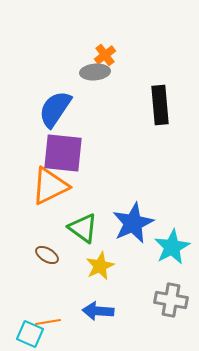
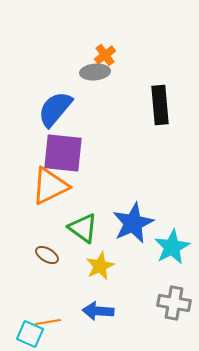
blue semicircle: rotated 6 degrees clockwise
gray cross: moved 3 px right, 3 px down
